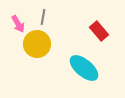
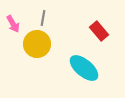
gray line: moved 1 px down
pink arrow: moved 5 px left
